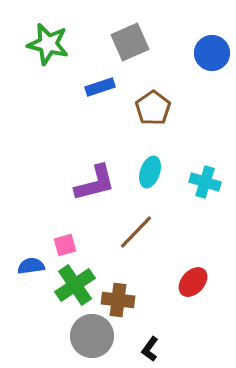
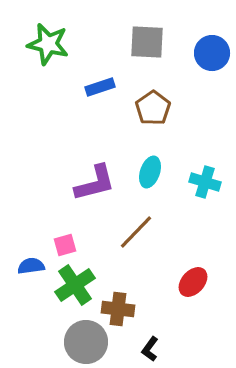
gray square: moved 17 px right; rotated 27 degrees clockwise
brown cross: moved 9 px down
gray circle: moved 6 px left, 6 px down
